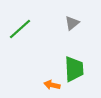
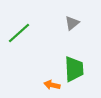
green line: moved 1 px left, 4 px down
